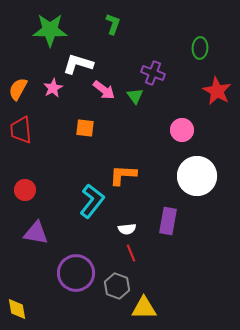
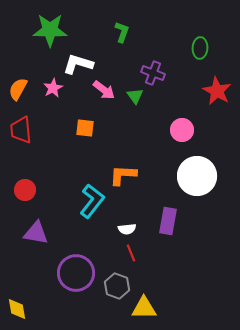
green L-shape: moved 9 px right, 8 px down
